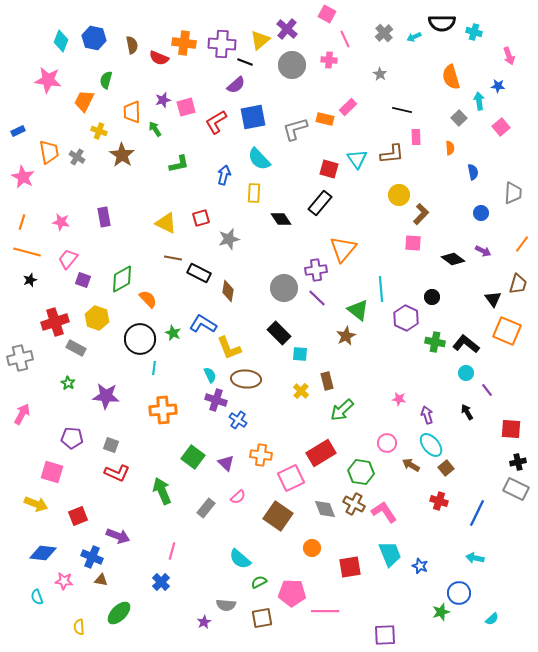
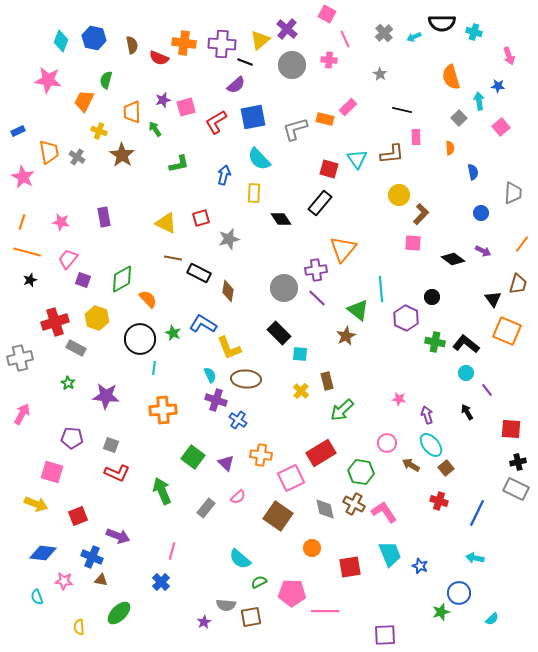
gray diamond at (325, 509): rotated 10 degrees clockwise
brown square at (262, 618): moved 11 px left, 1 px up
